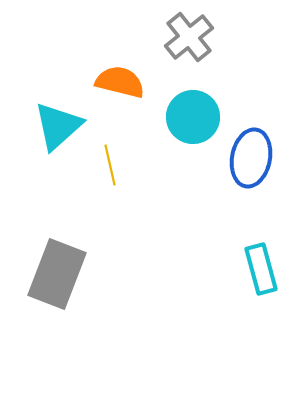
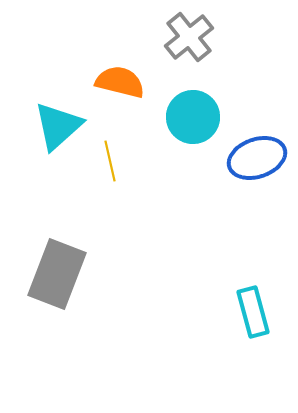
blue ellipse: moved 6 px right; rotated 60 degrees clockwise
yellow line: moved 4 px up
cyan rectangle: moved 8 px left, 43 px down
